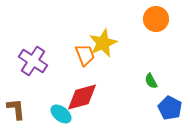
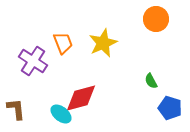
orange trapezoid: moved 22 px left, 12 px up
red diamond: moved 1 px left, 1 px down
blue pentagon: rotated 10 degrees counterclockwise
